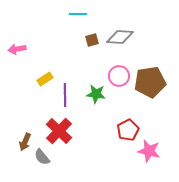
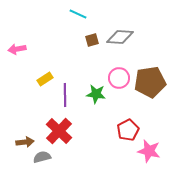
cyan line: rotated 24 degrees clockwise
pink circle: moved 2 px down
brown arrow: rotated 120 degrees counterclockwise
gray semicircle: rotated 114 degrees clockwise
